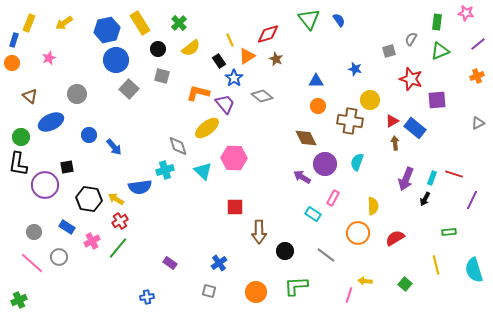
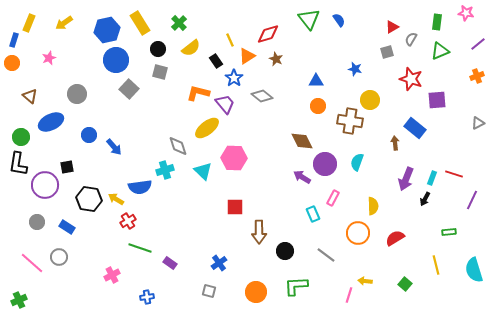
gray square at (389, 51): moved 2 px left, 1 px down
black rectangle at (219, 61): moved 3 px left
gray square at (162, 76): moved 2 px left, 4 px up
red triangle at (392, 121): moved 94 px up
brown diamond at (306, 138): moved 4 px left, 3 px down
cyan rectangle at (313, 214): rotated 35 degrees clockwise
red cross at (120, 221): moved 8 px right
gray circle at (34, 232): moved 3 px right, 10 px up
pink cross at (92, 241): moved 20 px right, 34 px down
green line at (118, 248): moved 22 px right; rotated 70 degrees clockwise
